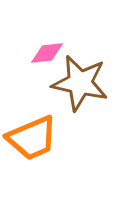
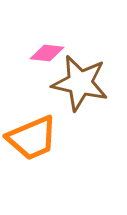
pink diamond: rotated 12 degrees clockwise
